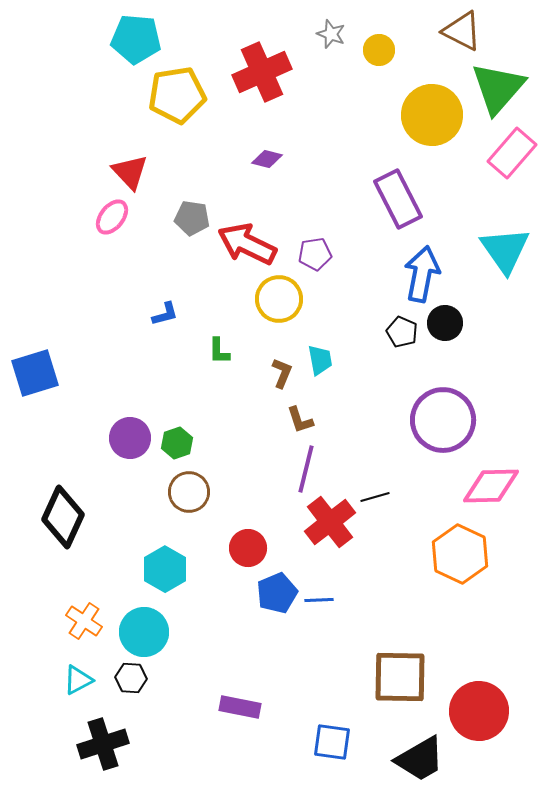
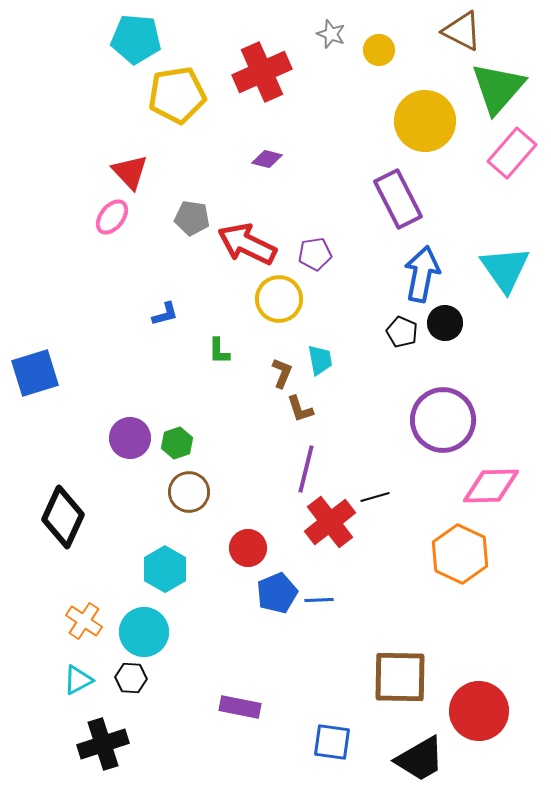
yellow circle at (432, 115): moved 7 px left, 6 px down
cyan triangle at (505, 250): moved 19 px down
brown L-shape at (300, 420): moved 11 px up
